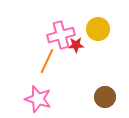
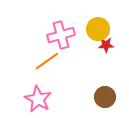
red star: moved 30 px right
orange line: rotated 30 degrees clockwise
pink star: rotated 12 degrees clockwise
